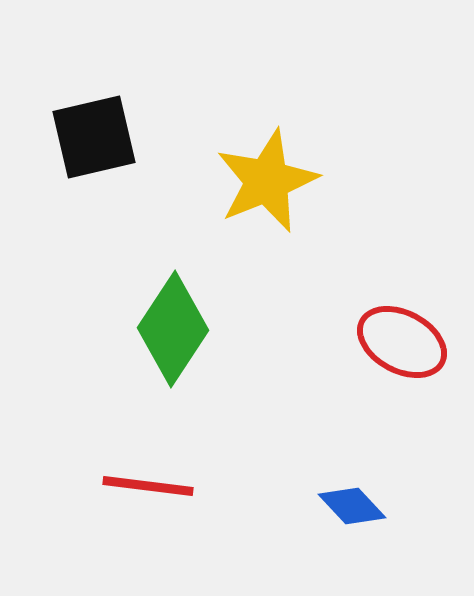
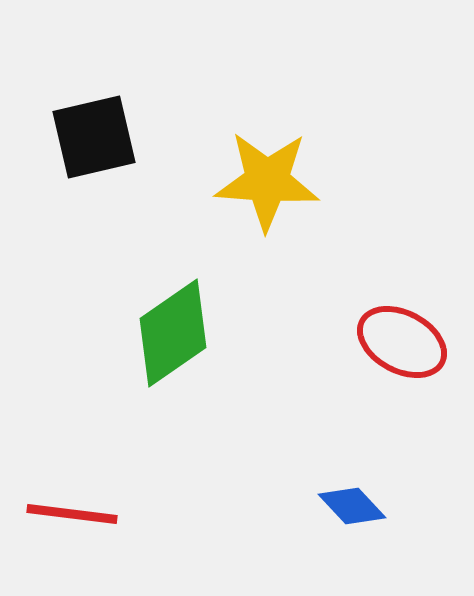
yellow star: rotated 26 degrees clockwise
green diamond: moved 4 px down; rotated 22 degrees clockwise
red line: moved 76 px left, 28 px down
